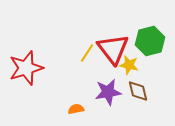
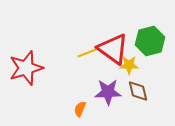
red triangle: rotated 16 degrees counterclockwise
yellow line: rotated 36 degrees clockwise
yellow star: rotated 12 degrees counterclockwise
purple star: rotated 8 degrees clockwise
orange semicircle: moved 4 px right; rotated 56 degrees counterclockwise
